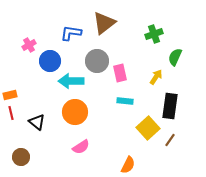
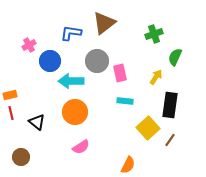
black rectangle: moved 1 px up
